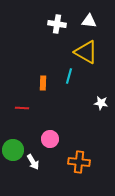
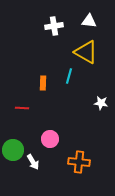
white cross: moved 3 px left, 2 px down; rotated 18 degrees counterclockwise
